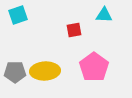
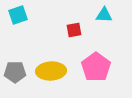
pink pentagon: moved 2 px right
yellow ellipse: moved 6 px right
